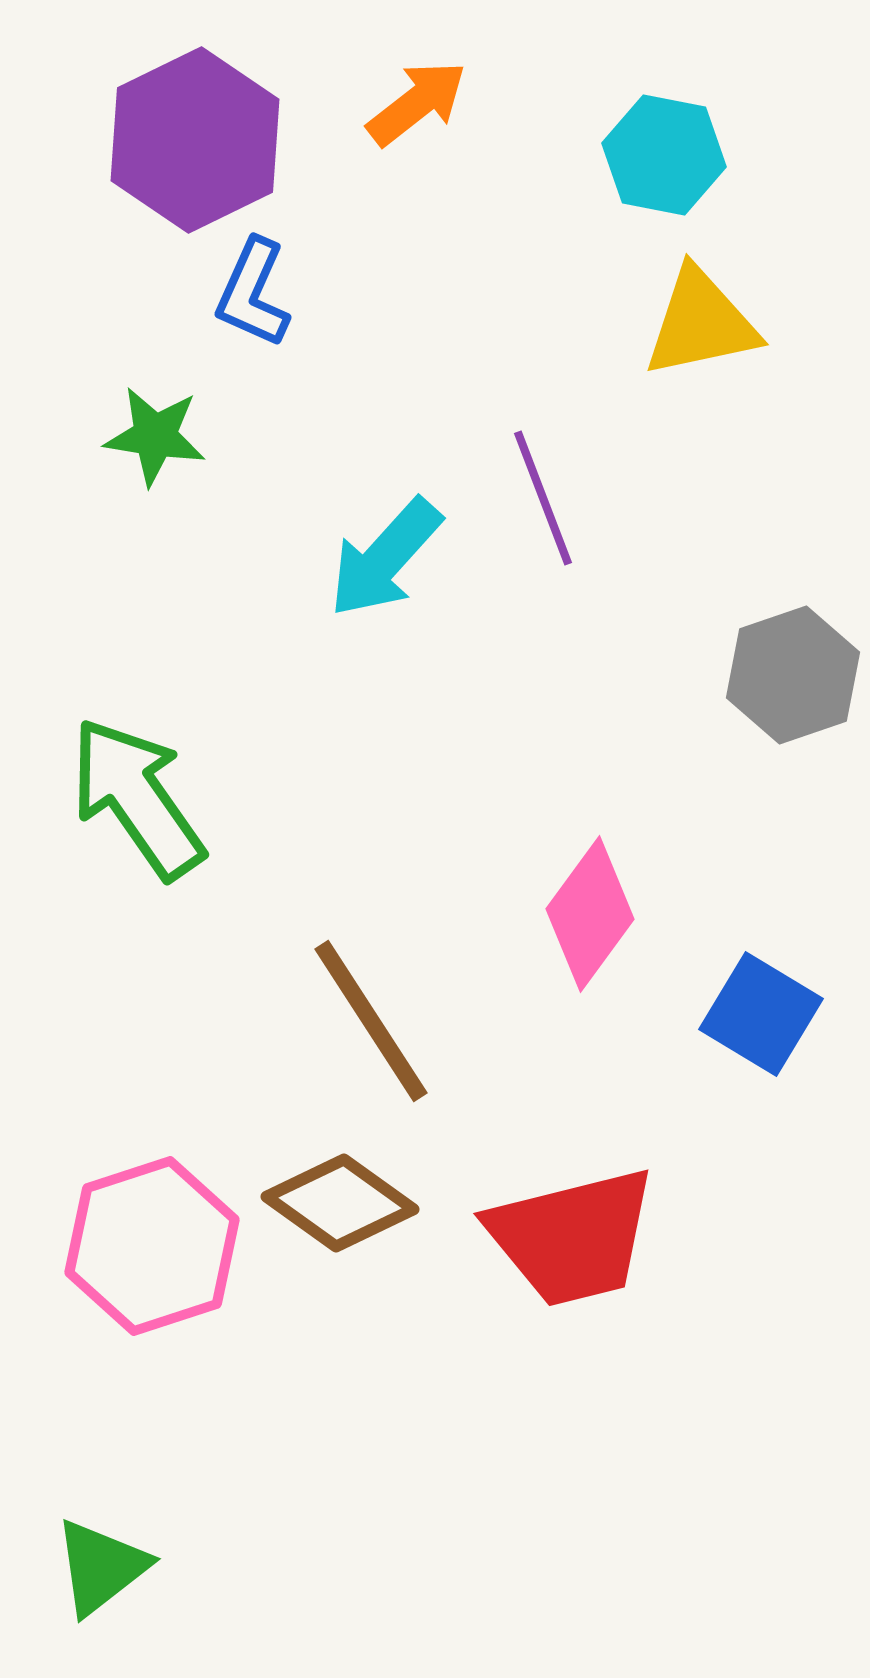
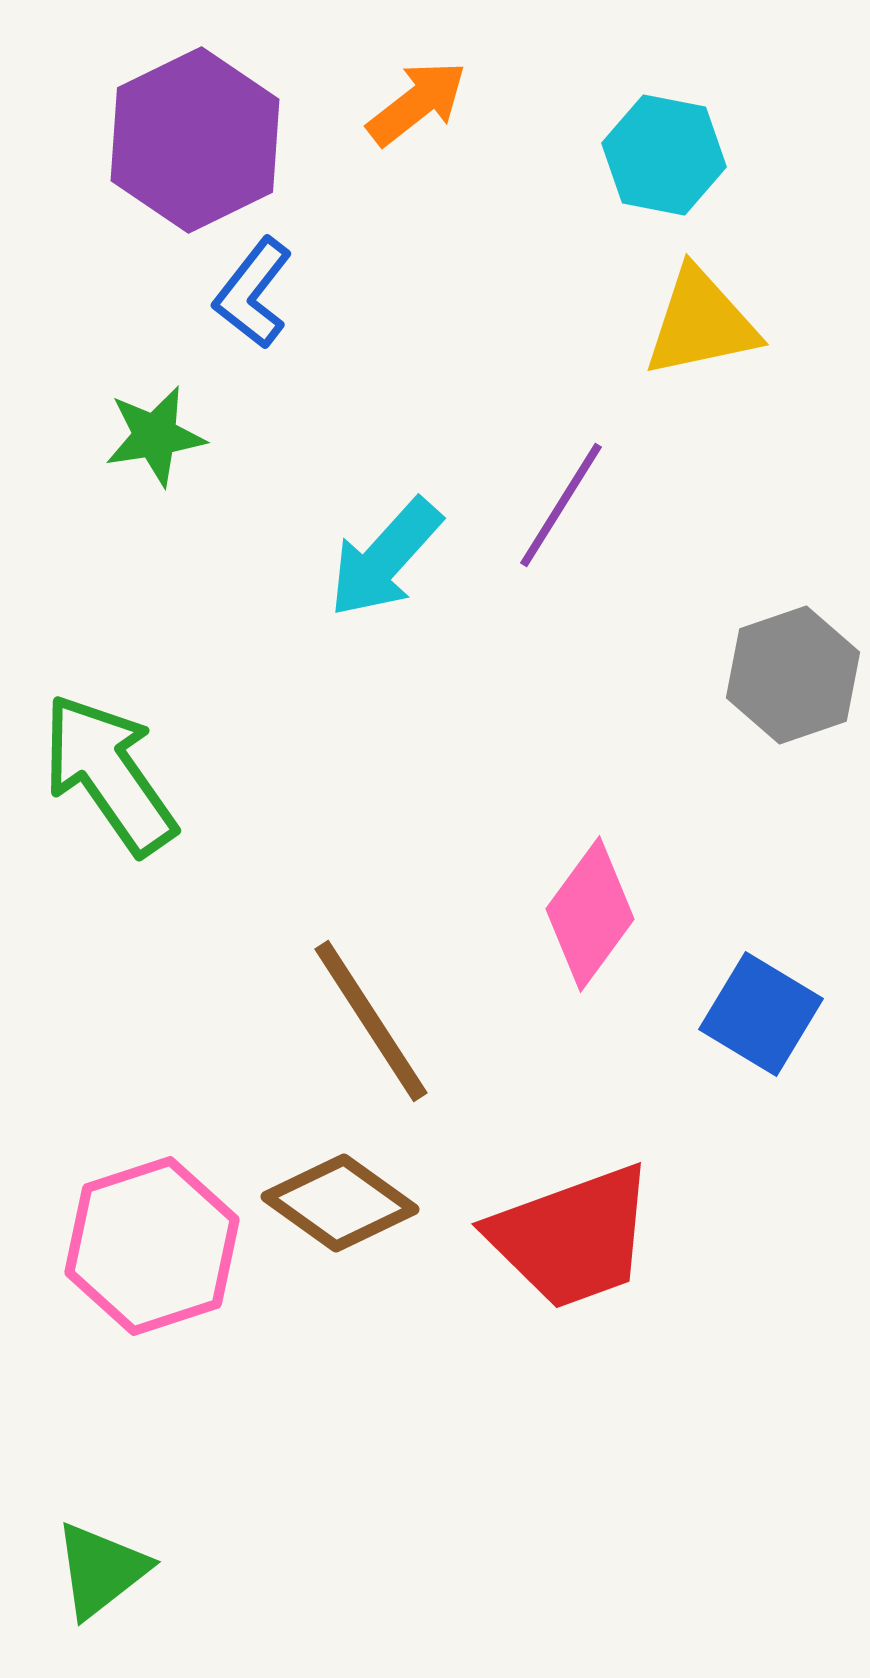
blue L-shape: rotated 14 degrees clockwise
green star: rotated 18 degrees counterclockwise
purple line: moved 18 px right, 7 px down; rotated 53 degrees clockwise
green arrow: moved 28 px left, 24 px up
red trapezoid: rotated 6 degrees counterclockwise
green triangle: moved 3 px down
